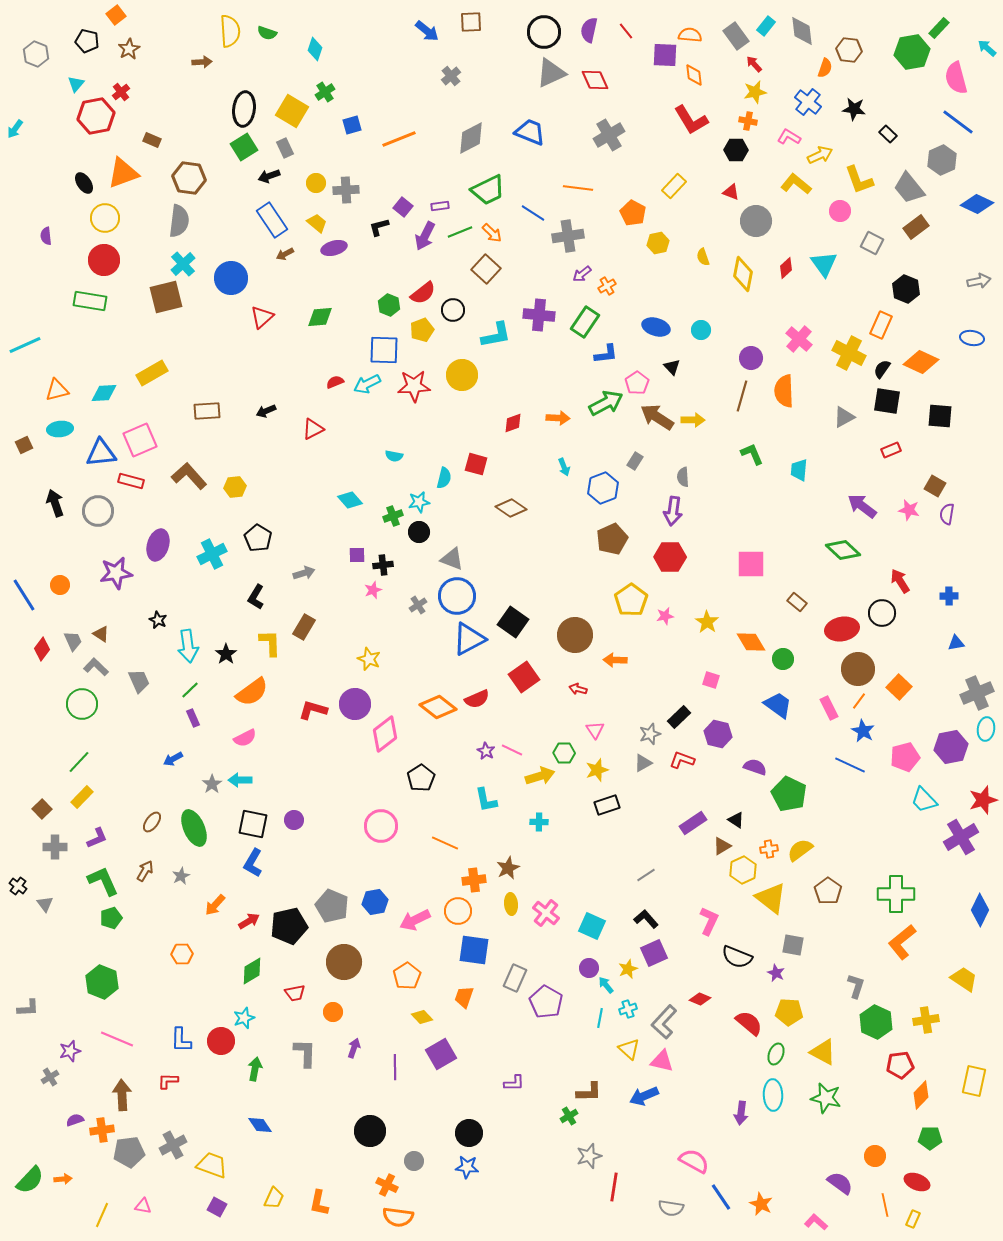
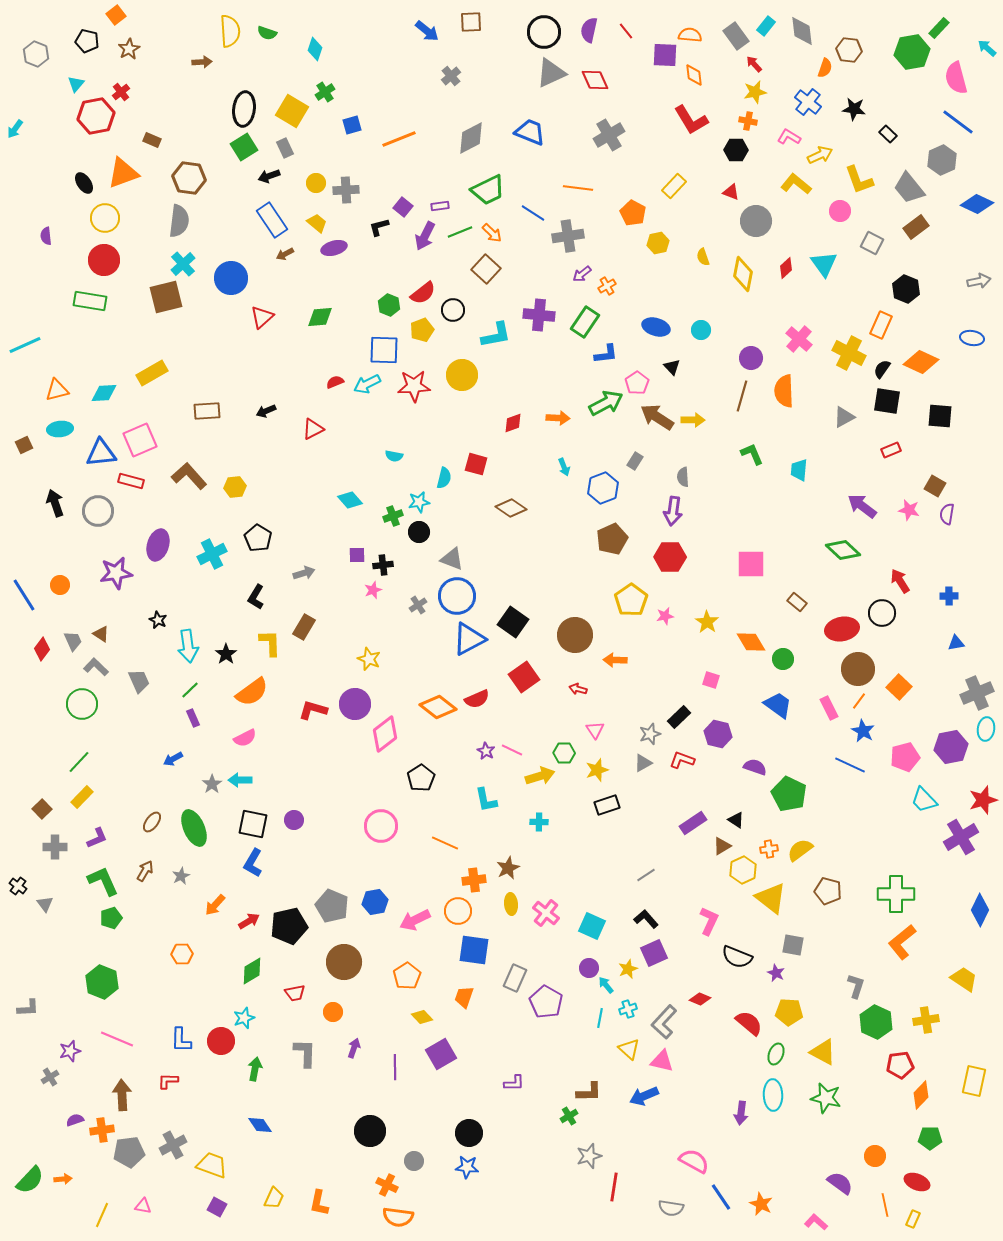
brown pentagon at (828, 891): rotated 20 degrees counterclockwise
